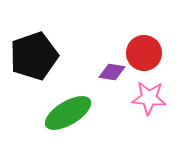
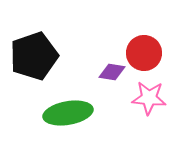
green ellipse: rotated 21 degrees clockwise
